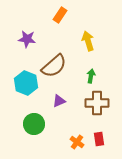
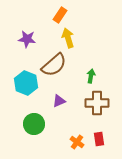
yellow arrow: moved 20 px left, 3 px up
brown semicircle: moved 1 px up
